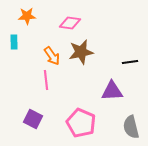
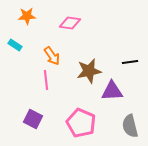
cyan rectangle: moved 1 px right, 3 px down; rotated 56 degrees counterclockwise
brown star: moved 8 px right, 19 px down
gray semicircle: moved 1 px left, 1 px up
